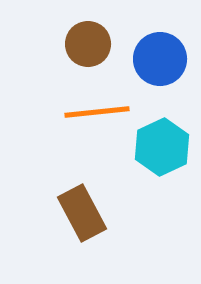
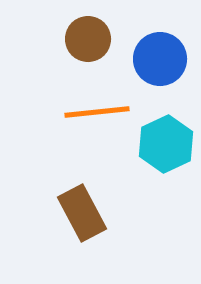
brown circle: moved 5 px up
cyan hexagon: moved 4 px right, 3 px up
